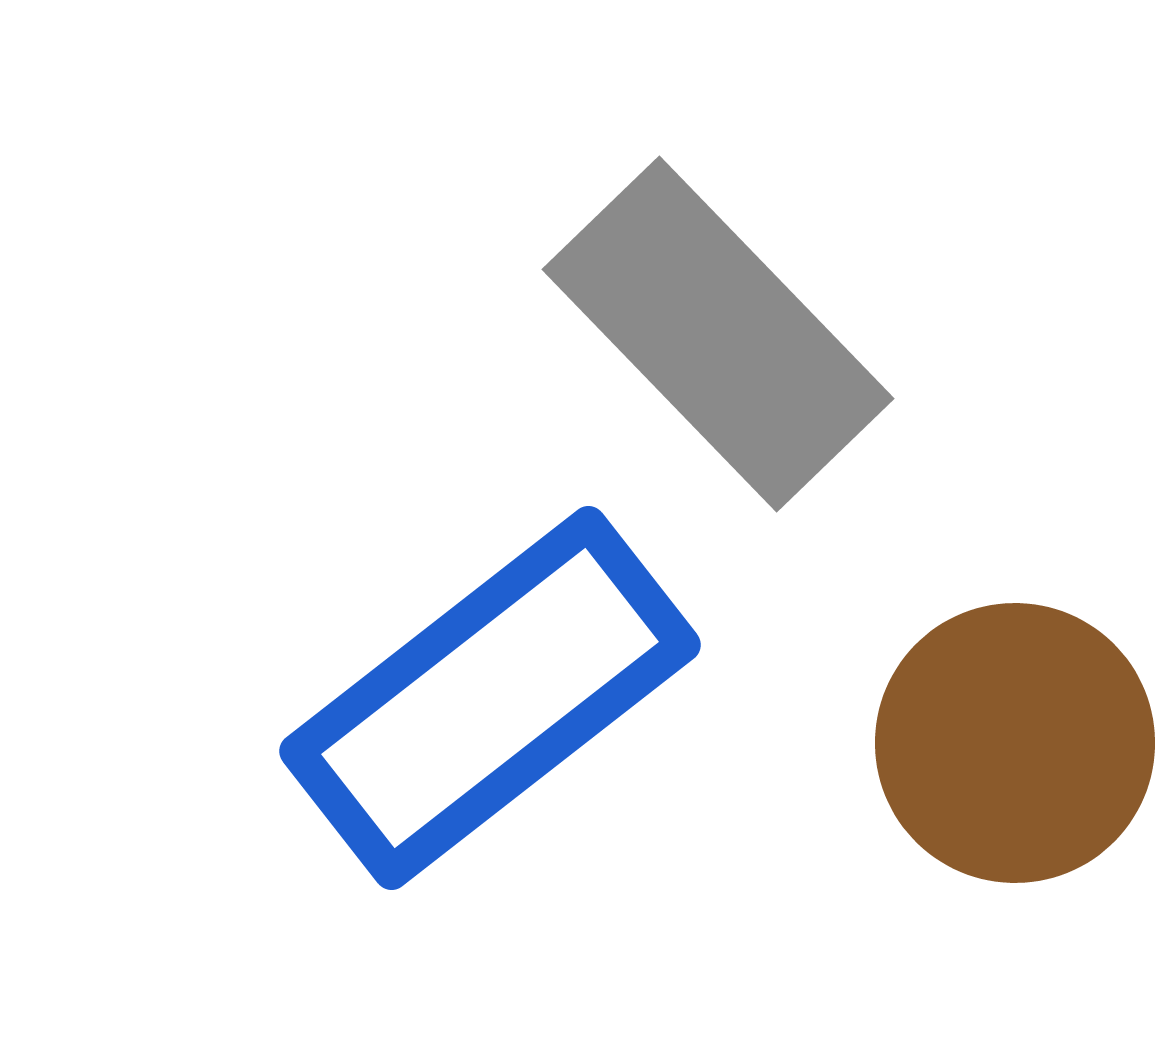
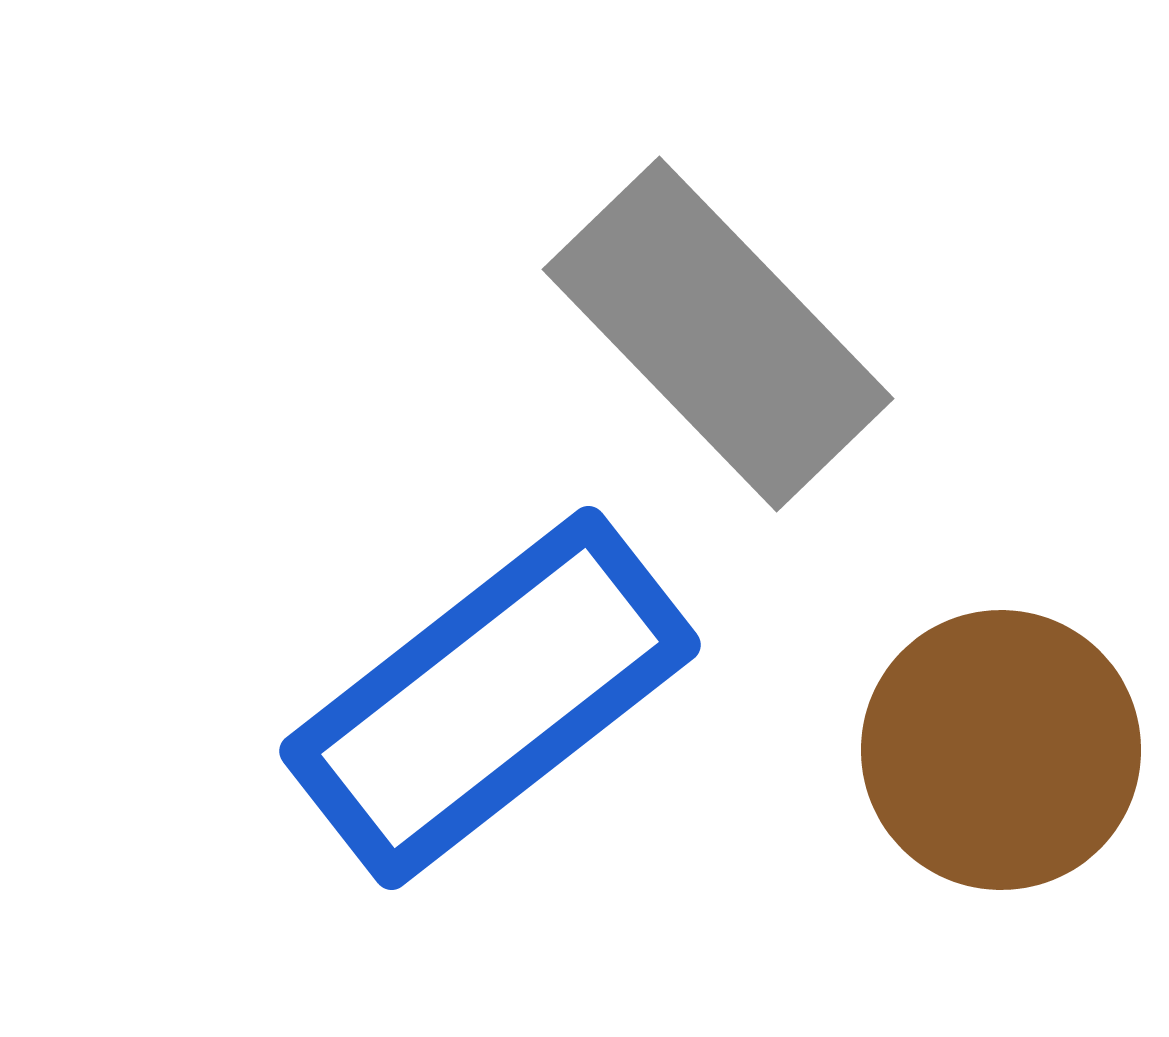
brown circle: moved 14 px left, 7 px down
